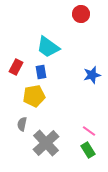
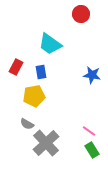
cyan trapezoid: moved 2 px right, 3 px up
blue star: rotated 24 degrees clockwise
gray semicircle: moved 5 px right; rotated 72 degrees counterclockwise
green rectangle: moved 4 px right
